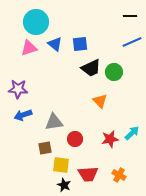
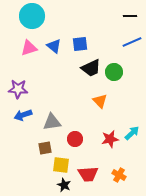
cyan circle: moved 4 px left, 6 px up
blue triangle: moved 1 px left, 2 px down
gray triangle: moved 2 px left
